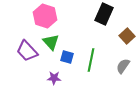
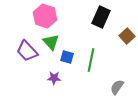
black rectangle: moved 3 px left, 3 px down
gray semicircle: moved 6 px left, 21 px down
